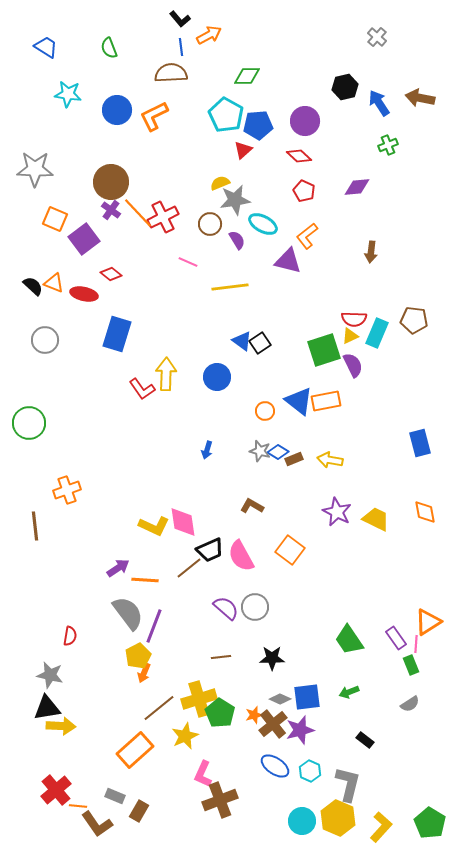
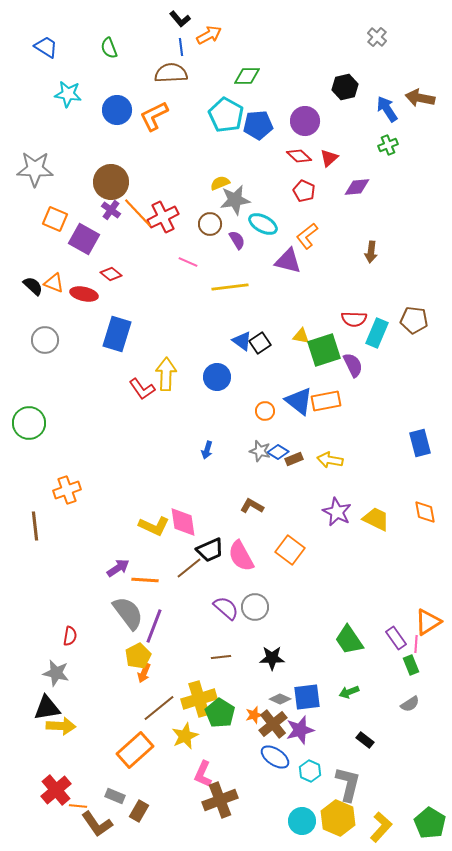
blue arrow at (379, 103): moved 8 px right, 6 px down
red triangle at (243, 150): moved 86 px right, 8 px down
purple square at (84, 239): rotated 24 degrees counterclockwise
yellow triangle at (350, 336): moved 49 px left; rotated 36 degrees clockwise
gray star at (50, 675): moved 6 px right, 2 px up
blue ellipse at (275, 766): moved 9 px up
